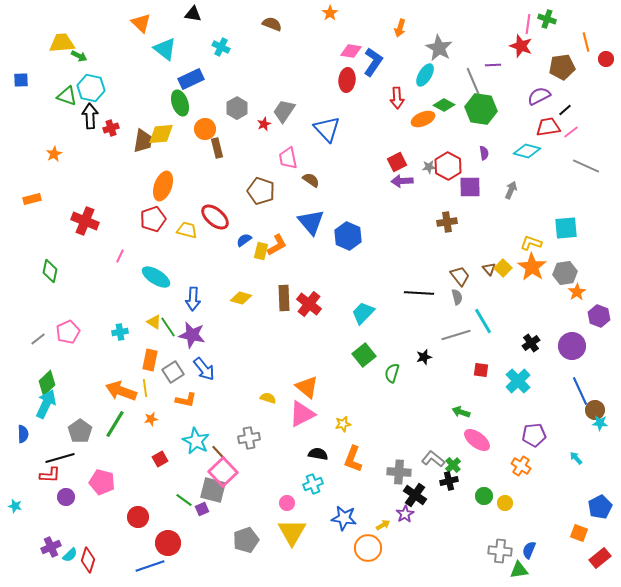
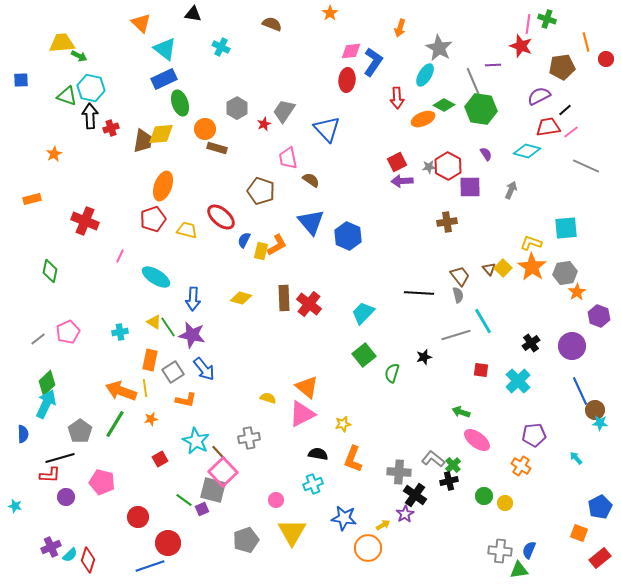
pink diamond at (351, 51): rotated 15 degrees counterclockwise
blue rectangle at (191, 79): moved 27 px left
brown rectangle at (217, 148): rotated 60 degrees counterclockwise
purple semicircle at (484, 153): moved 2 px right, 1 px down; rotated 24 degrees counterclockwise
red ellipse at (215, 217): moved 6 px right
blue semicircle at (244, 240): rotated 28 degrees counterclockwise
gray semicircle at (457, 297): moved 1 px right, 2 px up
pink circle at (287, 503): moved 11 px left, 3 px up
